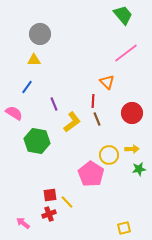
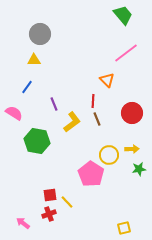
orange triangle: moved 2 px up
